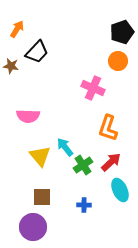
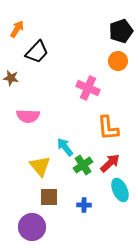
black pentagon: moved 1 px left, 1 px up
brown star: moved 12 px down
pink cross: moved 5 px left
orange L-shape: rotated 24 degrees counterclockwise
yellow triangle: moved 10 px down
red arrow: moved 1 px left, 1 px down
brown square: moved 7 px right
purple circle: moved 1 px left
